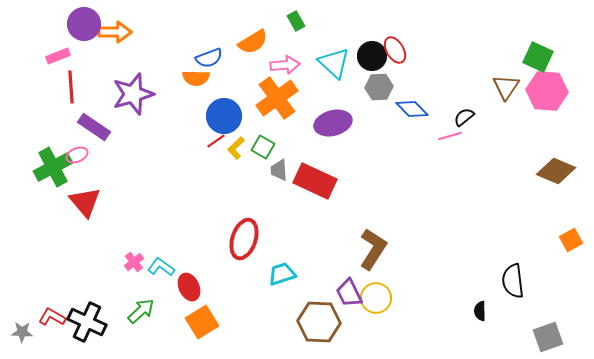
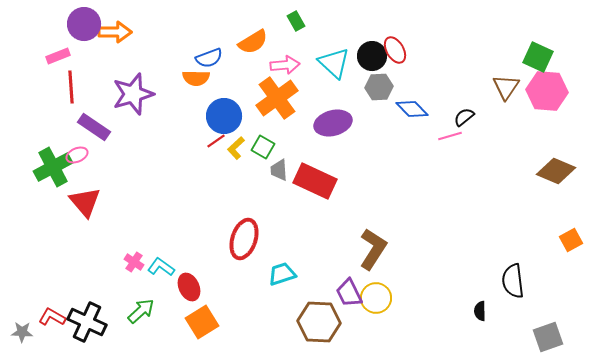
pink cross at (134, 262): rotated 18 degrees counterclockwise
